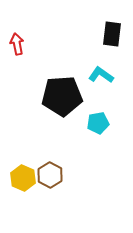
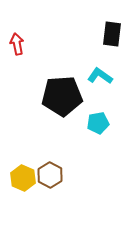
cyan L-shape: moved 1 px left, 1 px down
